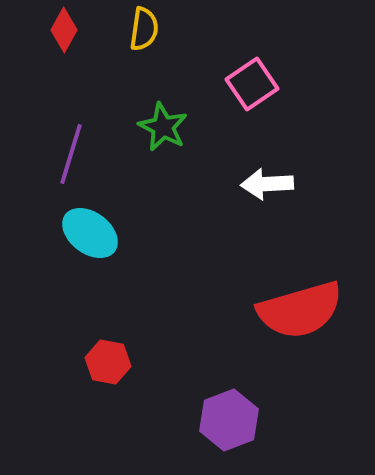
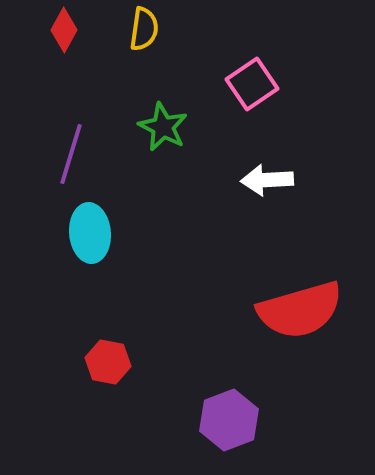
white arrow: moved 4 px up
cyan ellipse: rotated 48 degrees clockwise
